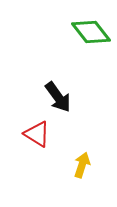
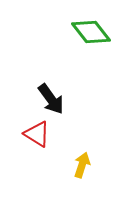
black arrow: moved 7 px left, 2 px down
